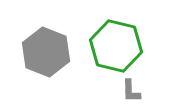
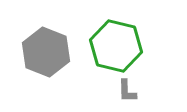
gray L-shape: moved 4 px left
